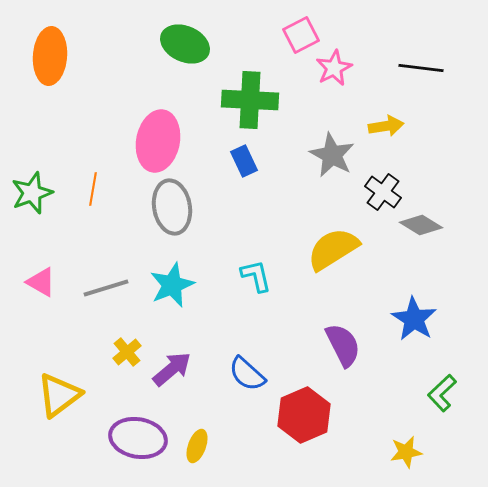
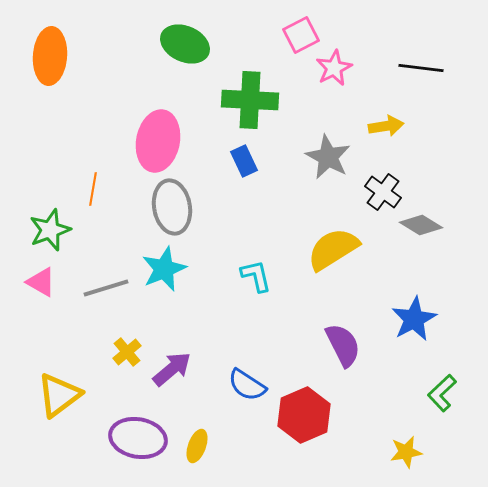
gray star: moved 4 px left, 2 px down
green star: moved 18 px right, 37 px down
cyan star: moved 8 px left, 16 px up
blue star: rotated 12 degrees clockwise
blue semicircle: moved 11 px down; rotated 9 degrees counterclockwise
